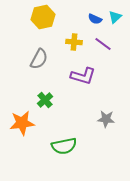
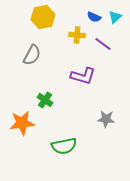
blue semicircle: moved 1 px left, 2 px up
yellow cross: moved 3 px right, 7 px up
gray semicircle: moved 7 px left, 4 px up
green cross: rotated 14 degrees counterclockwise
